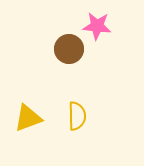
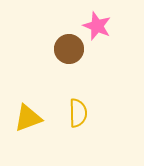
pink star: rotated 16 degrees clockwise
yellow semicircle: moved 1 px right, 3 px up
